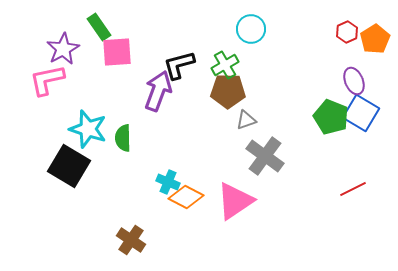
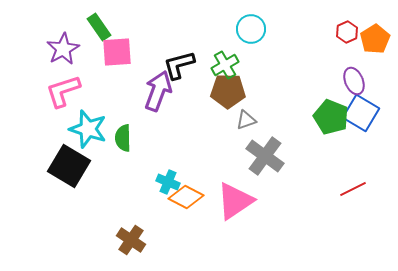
pink L-shape: moved 16 px right, 11 px down; rotated 6 degrees counterclockwise
